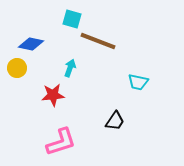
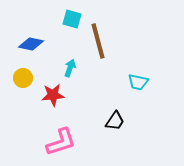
brown line: rotated 54 degrees clockwise
yellow circle: moved 6 px right, 10 px down
